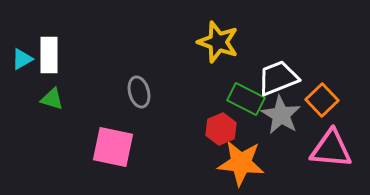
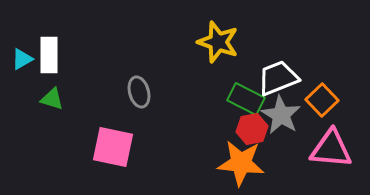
red hexagon: moved 31 px right; rotated 12 degrees clockwise
